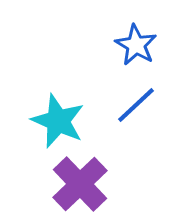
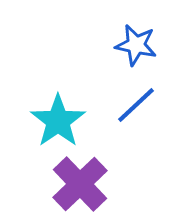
blue star: rotated 18 degrees counterclockwise
cyan star: rotated 14 degrees clockwise
